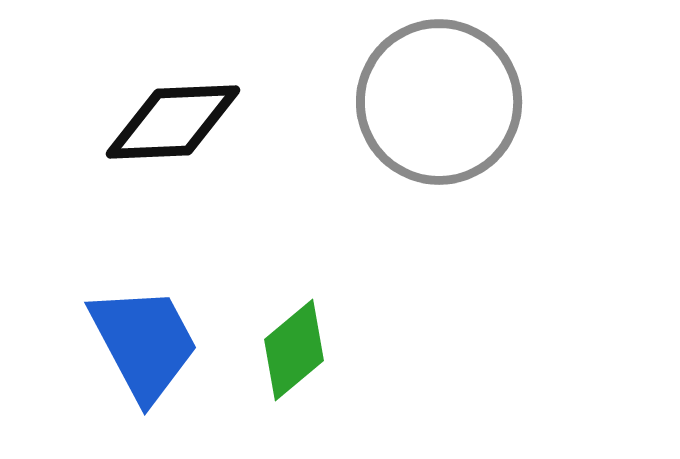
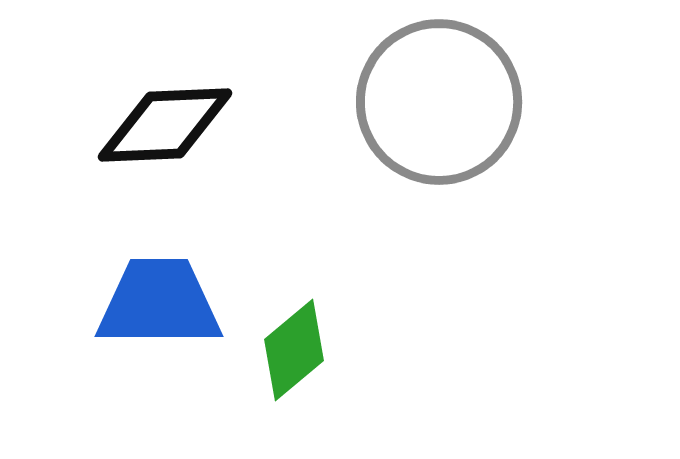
black diamond: moved 8 px left, 3 px down
blue trapezoid: moved 15 px right, 40 px up; rotated 62 degrees counterclockwise
